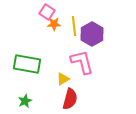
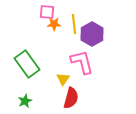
pink square: rotated 28 degrees counterclockwise
yellow line: moved 2 px up
green rectangle: rotated 44 degrees clockwise
yellow triangle: rotated 24 degrees counterclockwise
red semicircle: moved 1 px right, 1 px up
